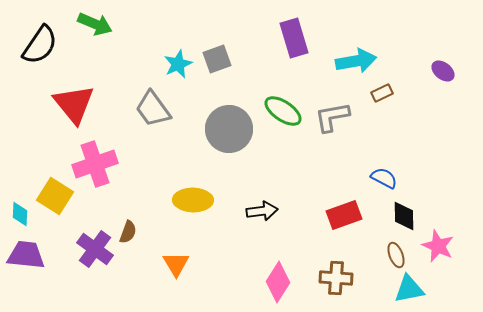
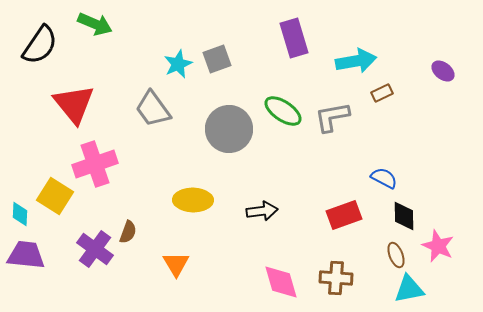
pink diamond: moved 3 px right; rotated 48 degrees counterclockwise
